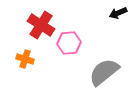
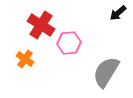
black arrow: rotated 18 degrees counterclockwise
orange cross: rotated 18 degrees clockwise
gray semicircle: moved 2 px right; rotated 20 degrees counterclockwise
